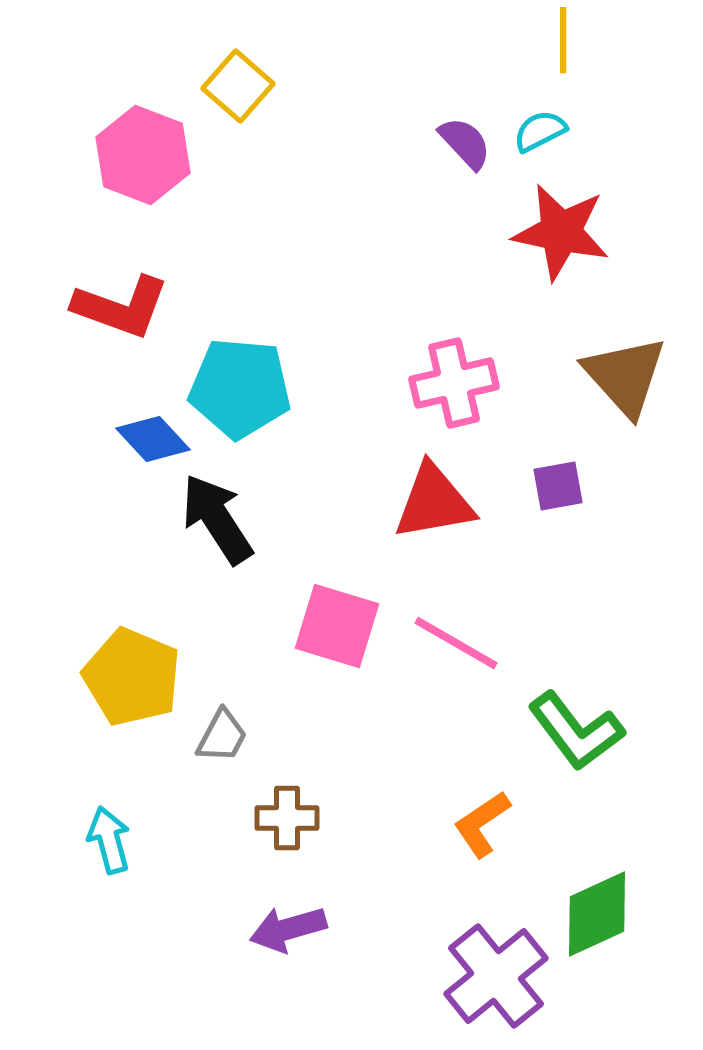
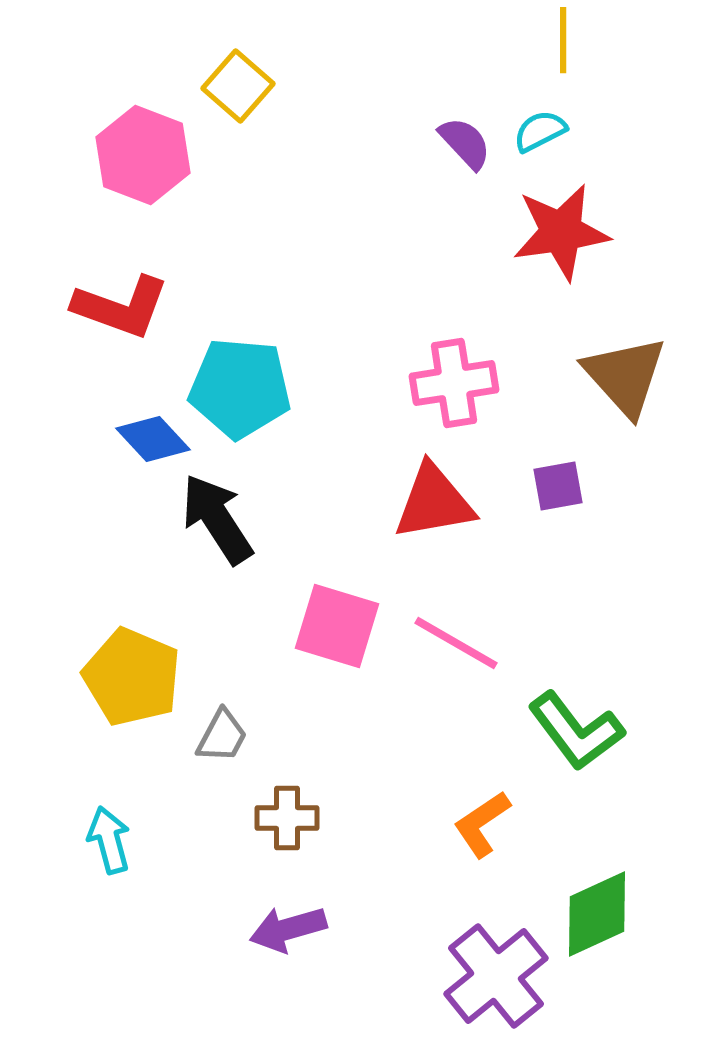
red star: rotated 20 degrees counterclockwise
pink cross: rotated 4 degrees clockwise
